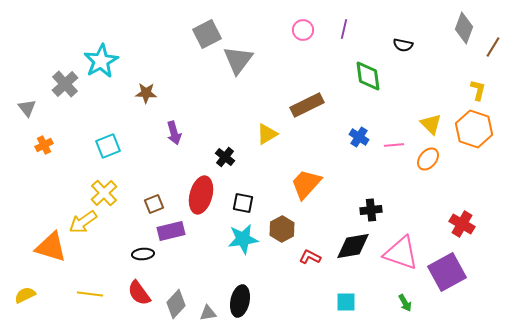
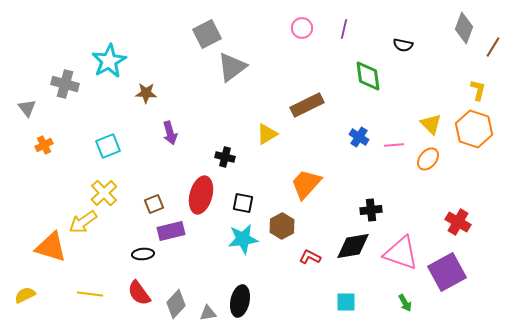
pink circle at (303, 30): moved 1 px left, 2 px up
gray triangle at (238, 60): moved 6 px left, 7 px down; rotated 16 degrees clockwise
cyan star at (101, 61): moved 8 px right
gray cross at (65, 84): rotated 32 degrees counterclockwise
purple arrow at (174, 133): moved 4 px left
black cross at (225, 157): rotated 24 degrees counterclockwise
red cross at (462, 224): moved 4 px left, 2 px up
brown hexagon at (282, 229): moved 3 px up
